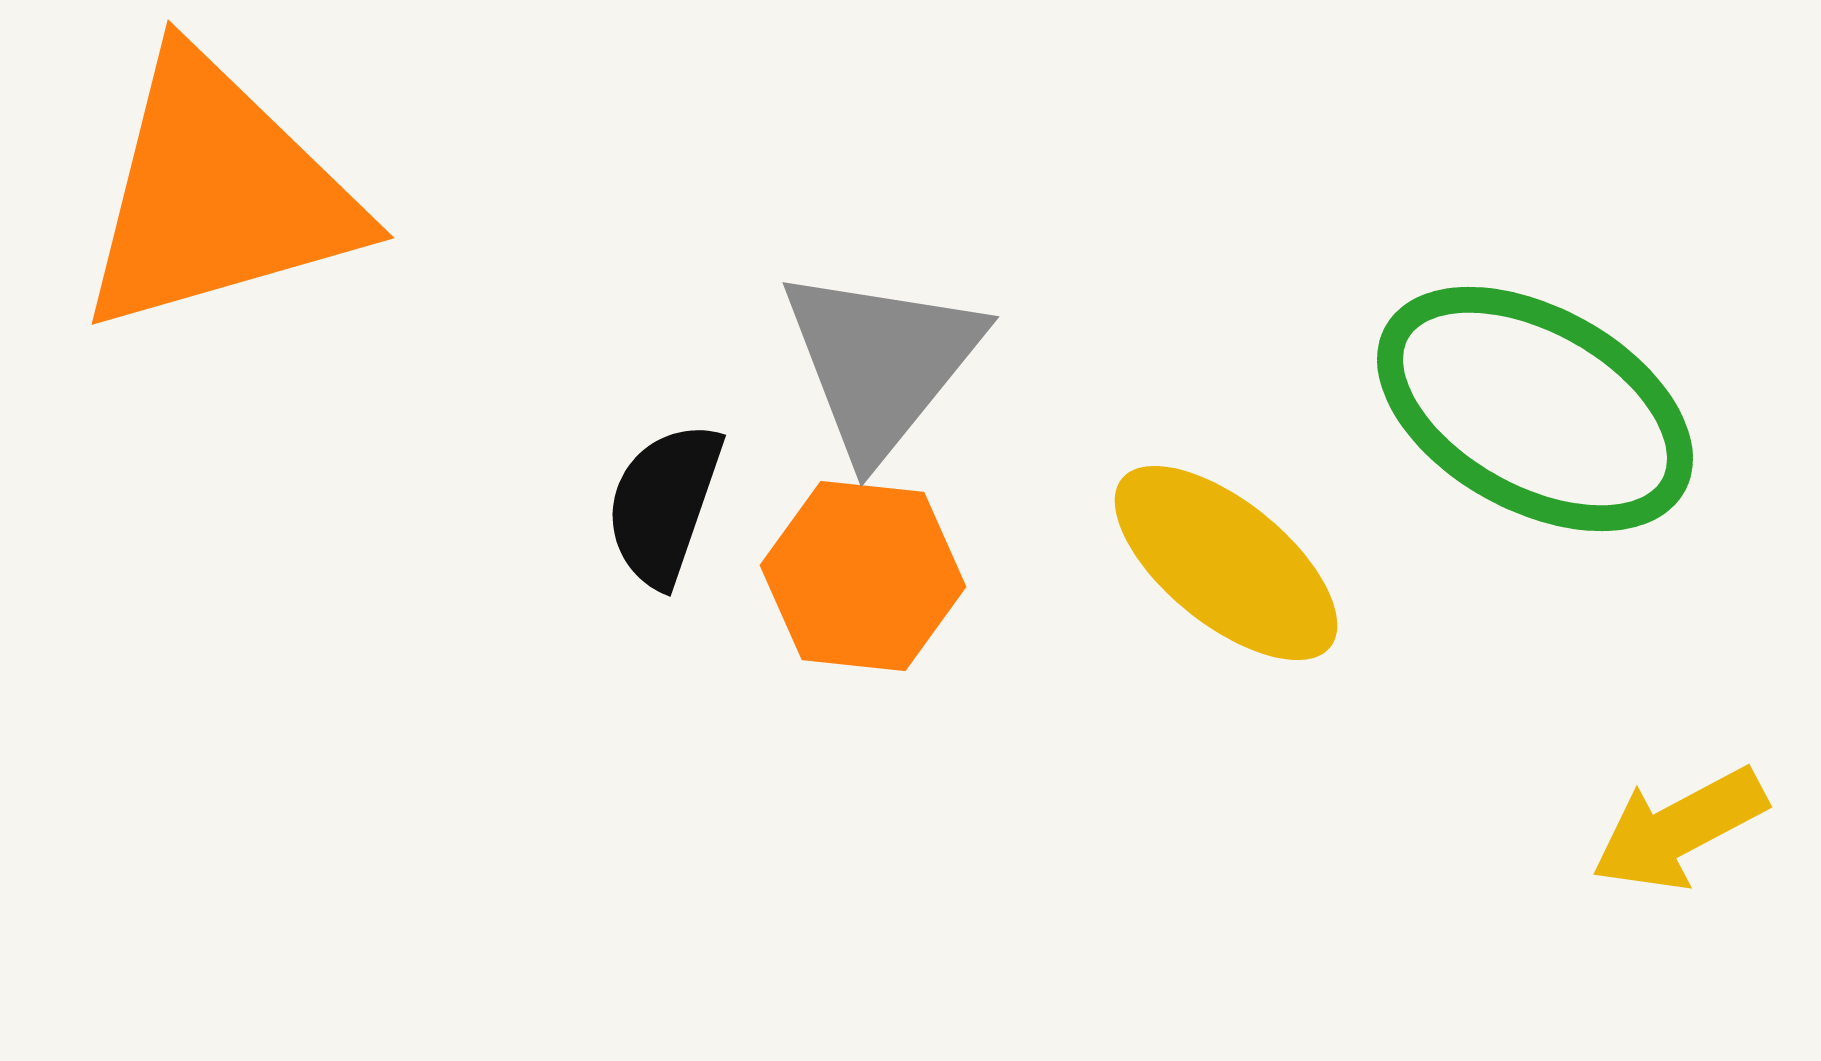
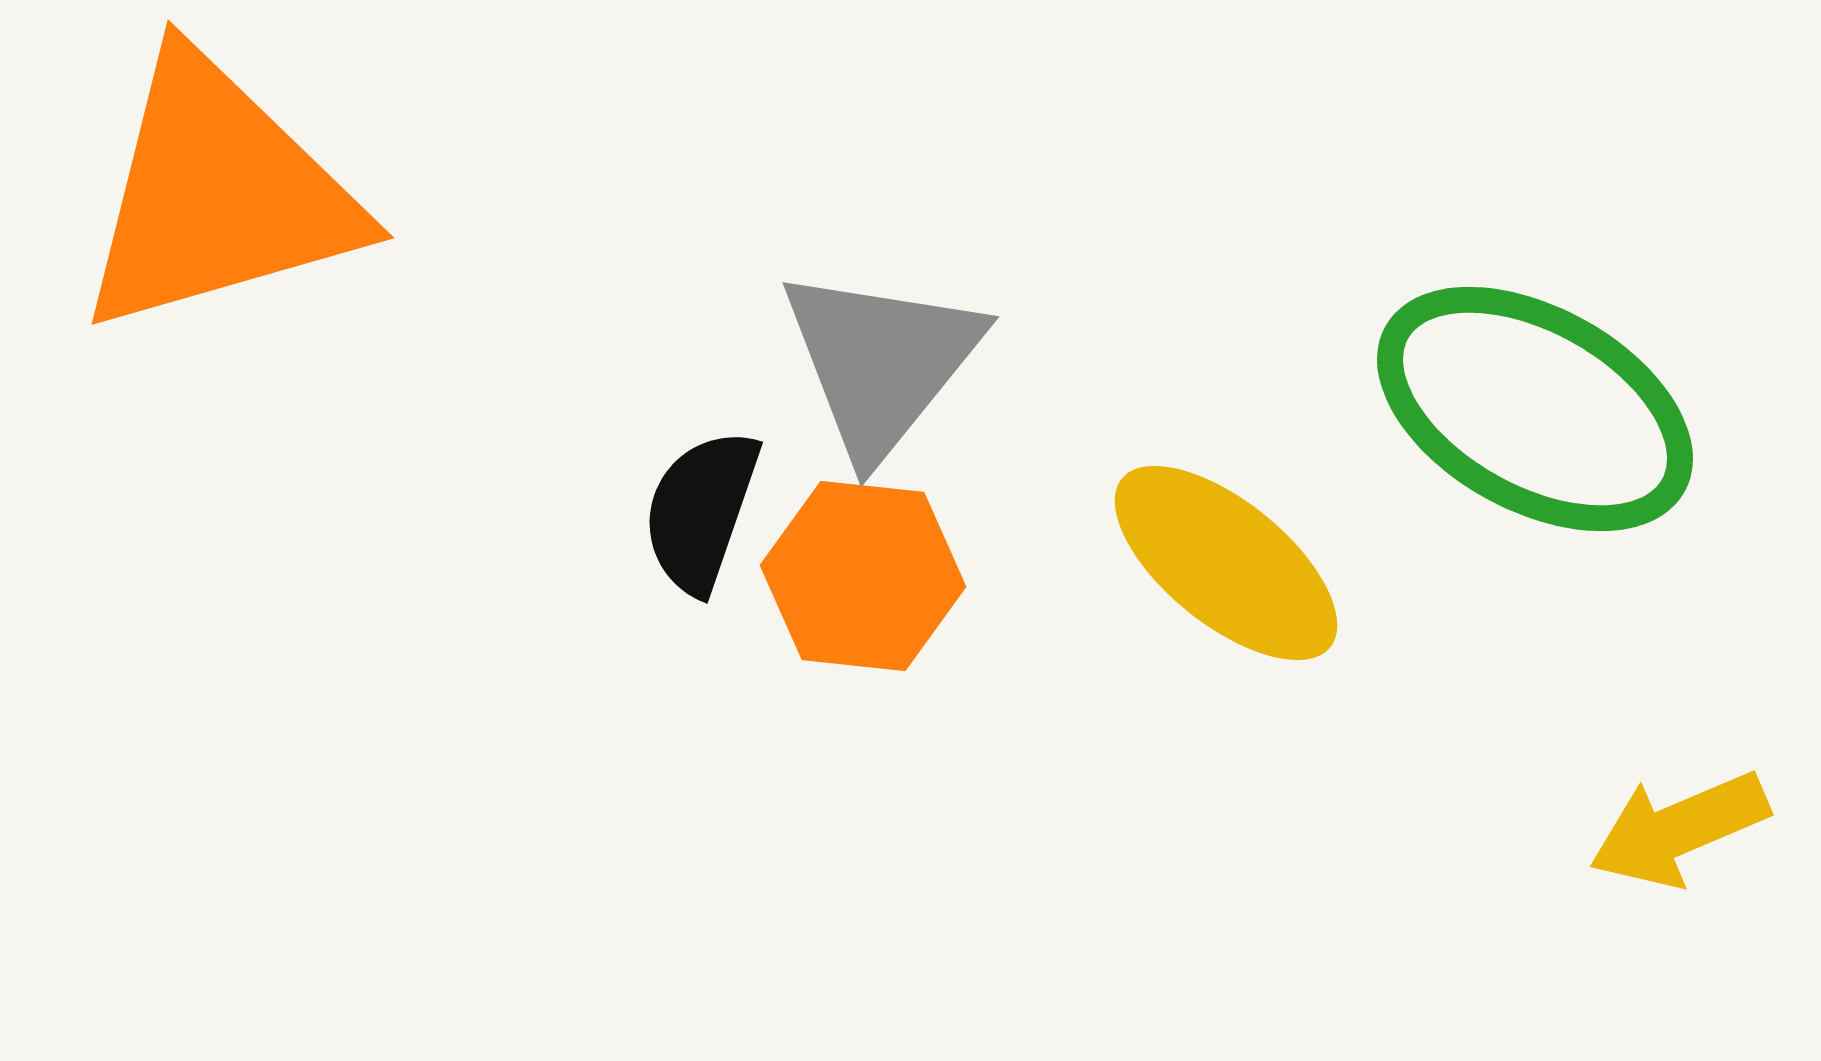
black semicircle: moved 37 px right, 7 px down
yellow arrow: rotated 5 degrees clockwise
